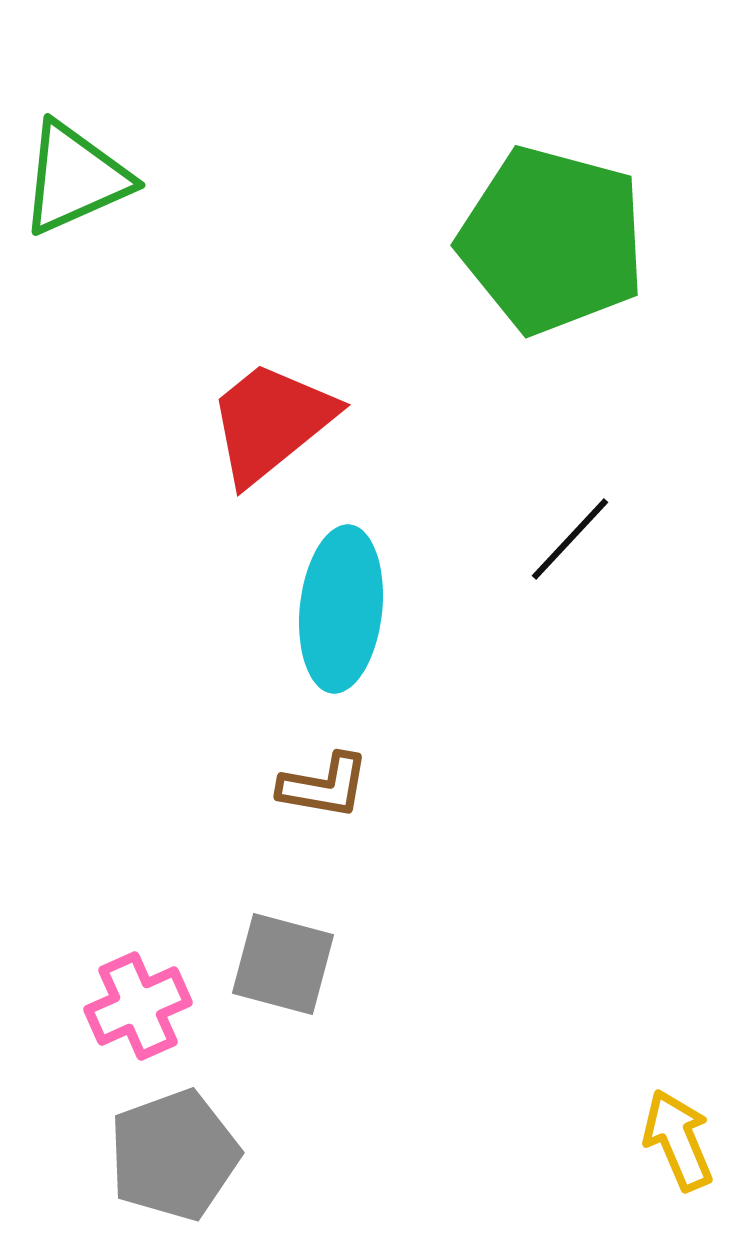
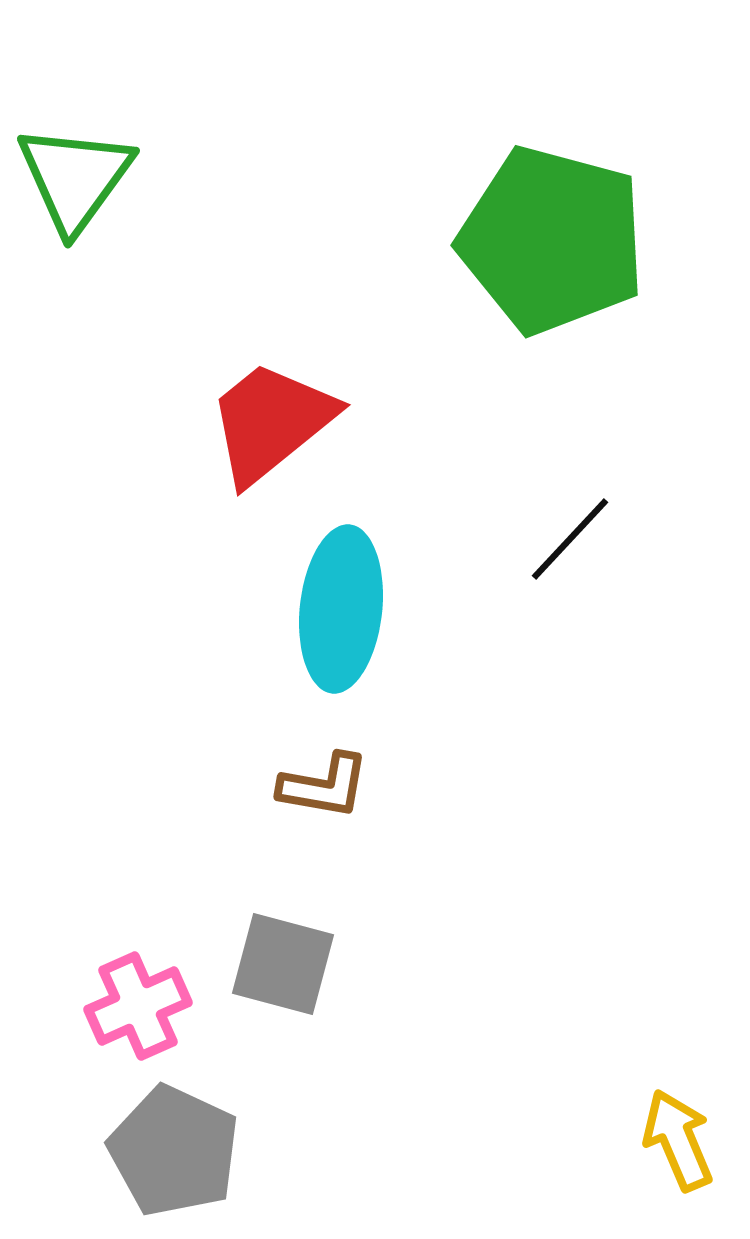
green triangle: rotated 30 degrees counterclockwise
gray pentagon: moved 4 px up; rotated 27 degrees counterclockwise
